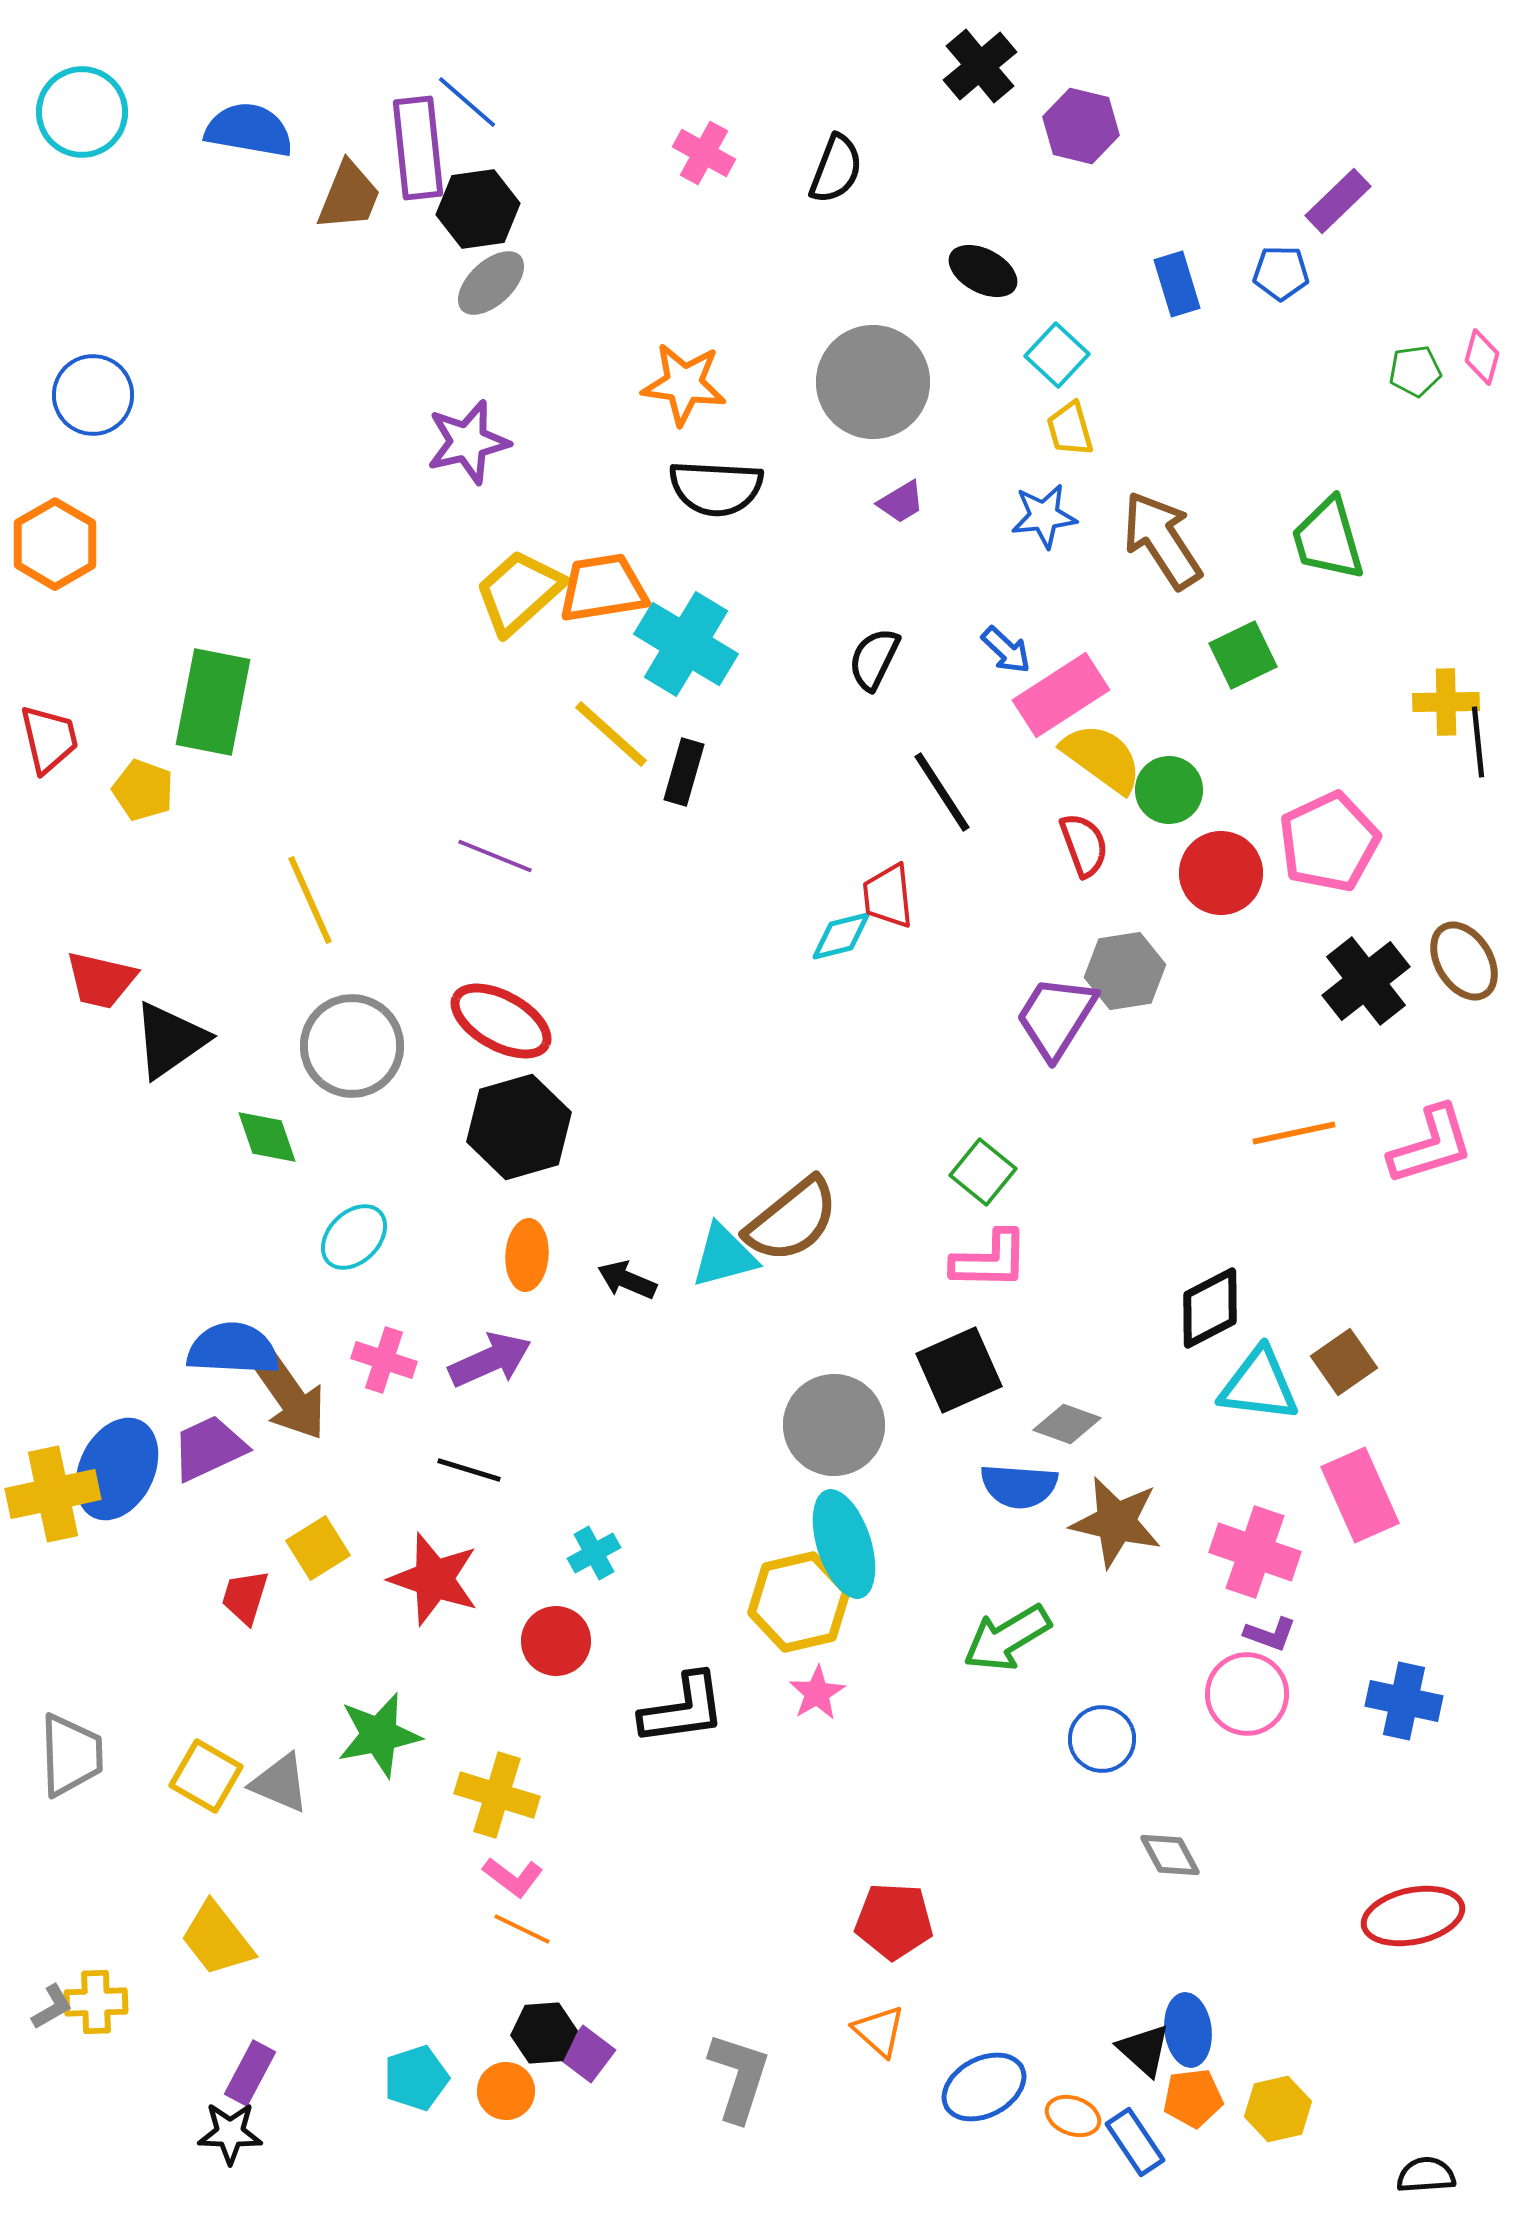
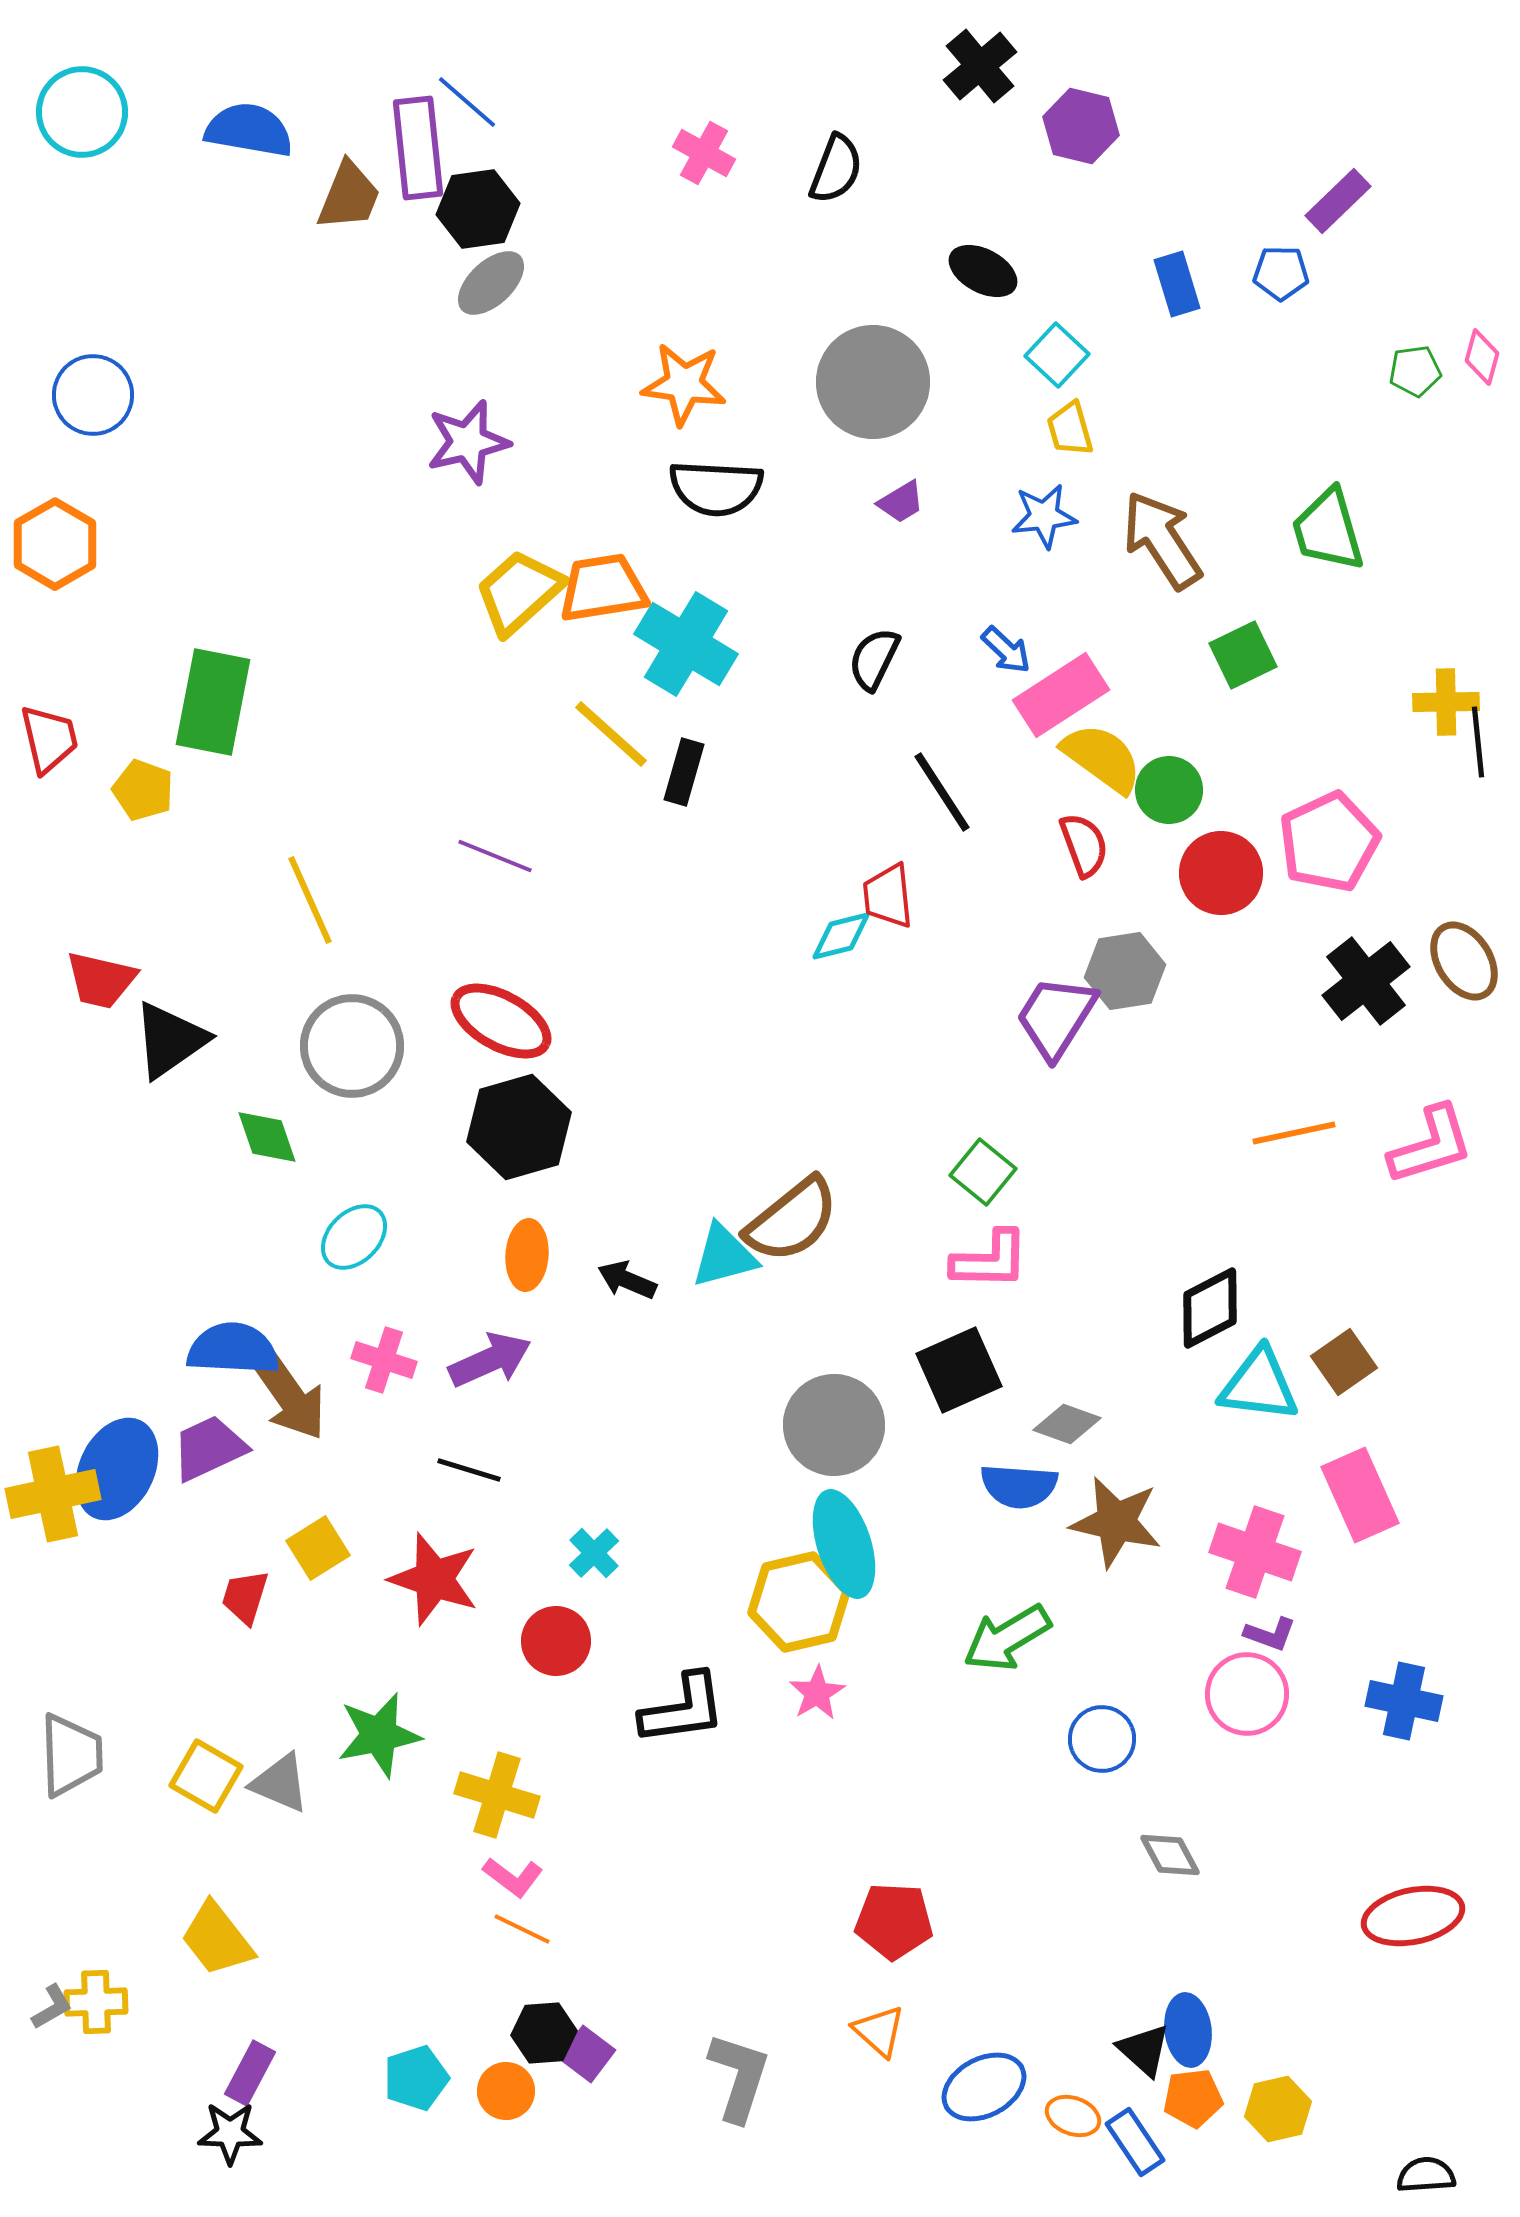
green trapezoid at (1328, 539): moved 9 px up
cyan cross at (594, 1553): rotated 15 degrees counterclockwise
